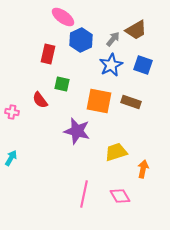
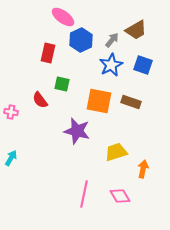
gray arrow: moved 1 px left, 1 px down
red rectangle: moved 1 px up
pink cross: moved 1 px left
